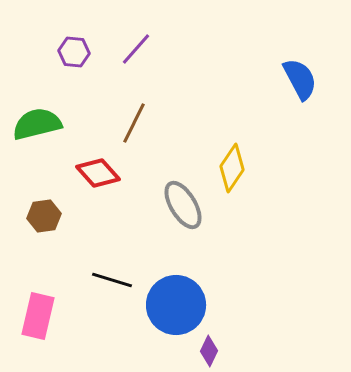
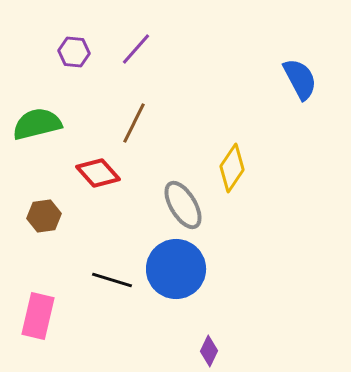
blue circle: moved 36 px up
